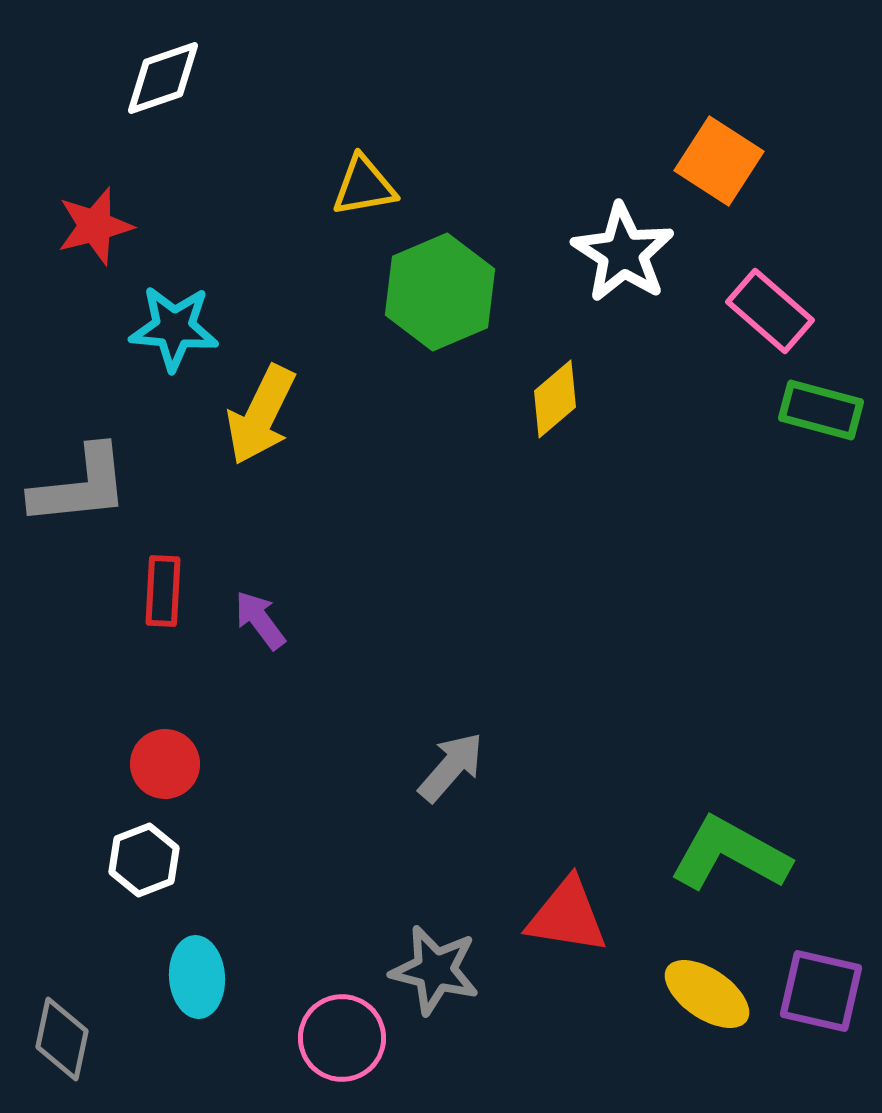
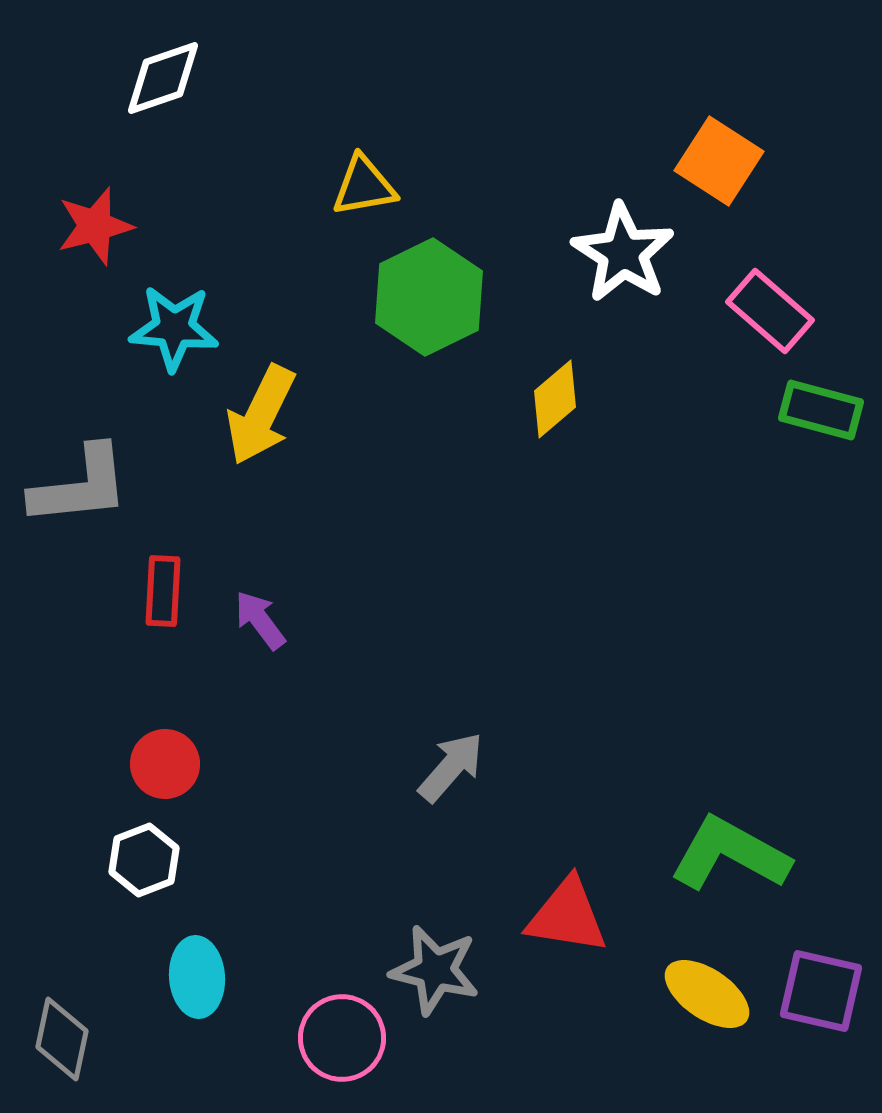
green hexagon: moved 11 px left, 5 px down; rotated 3 degrees counterclockwise
